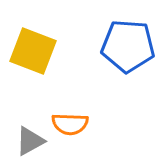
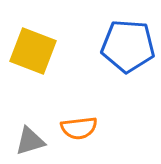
orange semicircle: moved 9 px right, 4 px down; rotated 9 degrees counterclockwise
gray triangle: rotated 12 degrees clockwise
